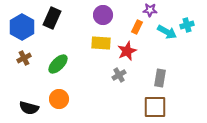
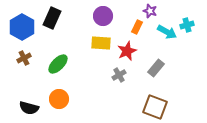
purple star: moved 1 px down; rotated 16 degrees clockwise
purple circle: moved 1 px down
gray rectangle: moved 4 px left, 10 px up; rotated 30 degrees clockwise
brown square: rotated 20 degrees clockwise
